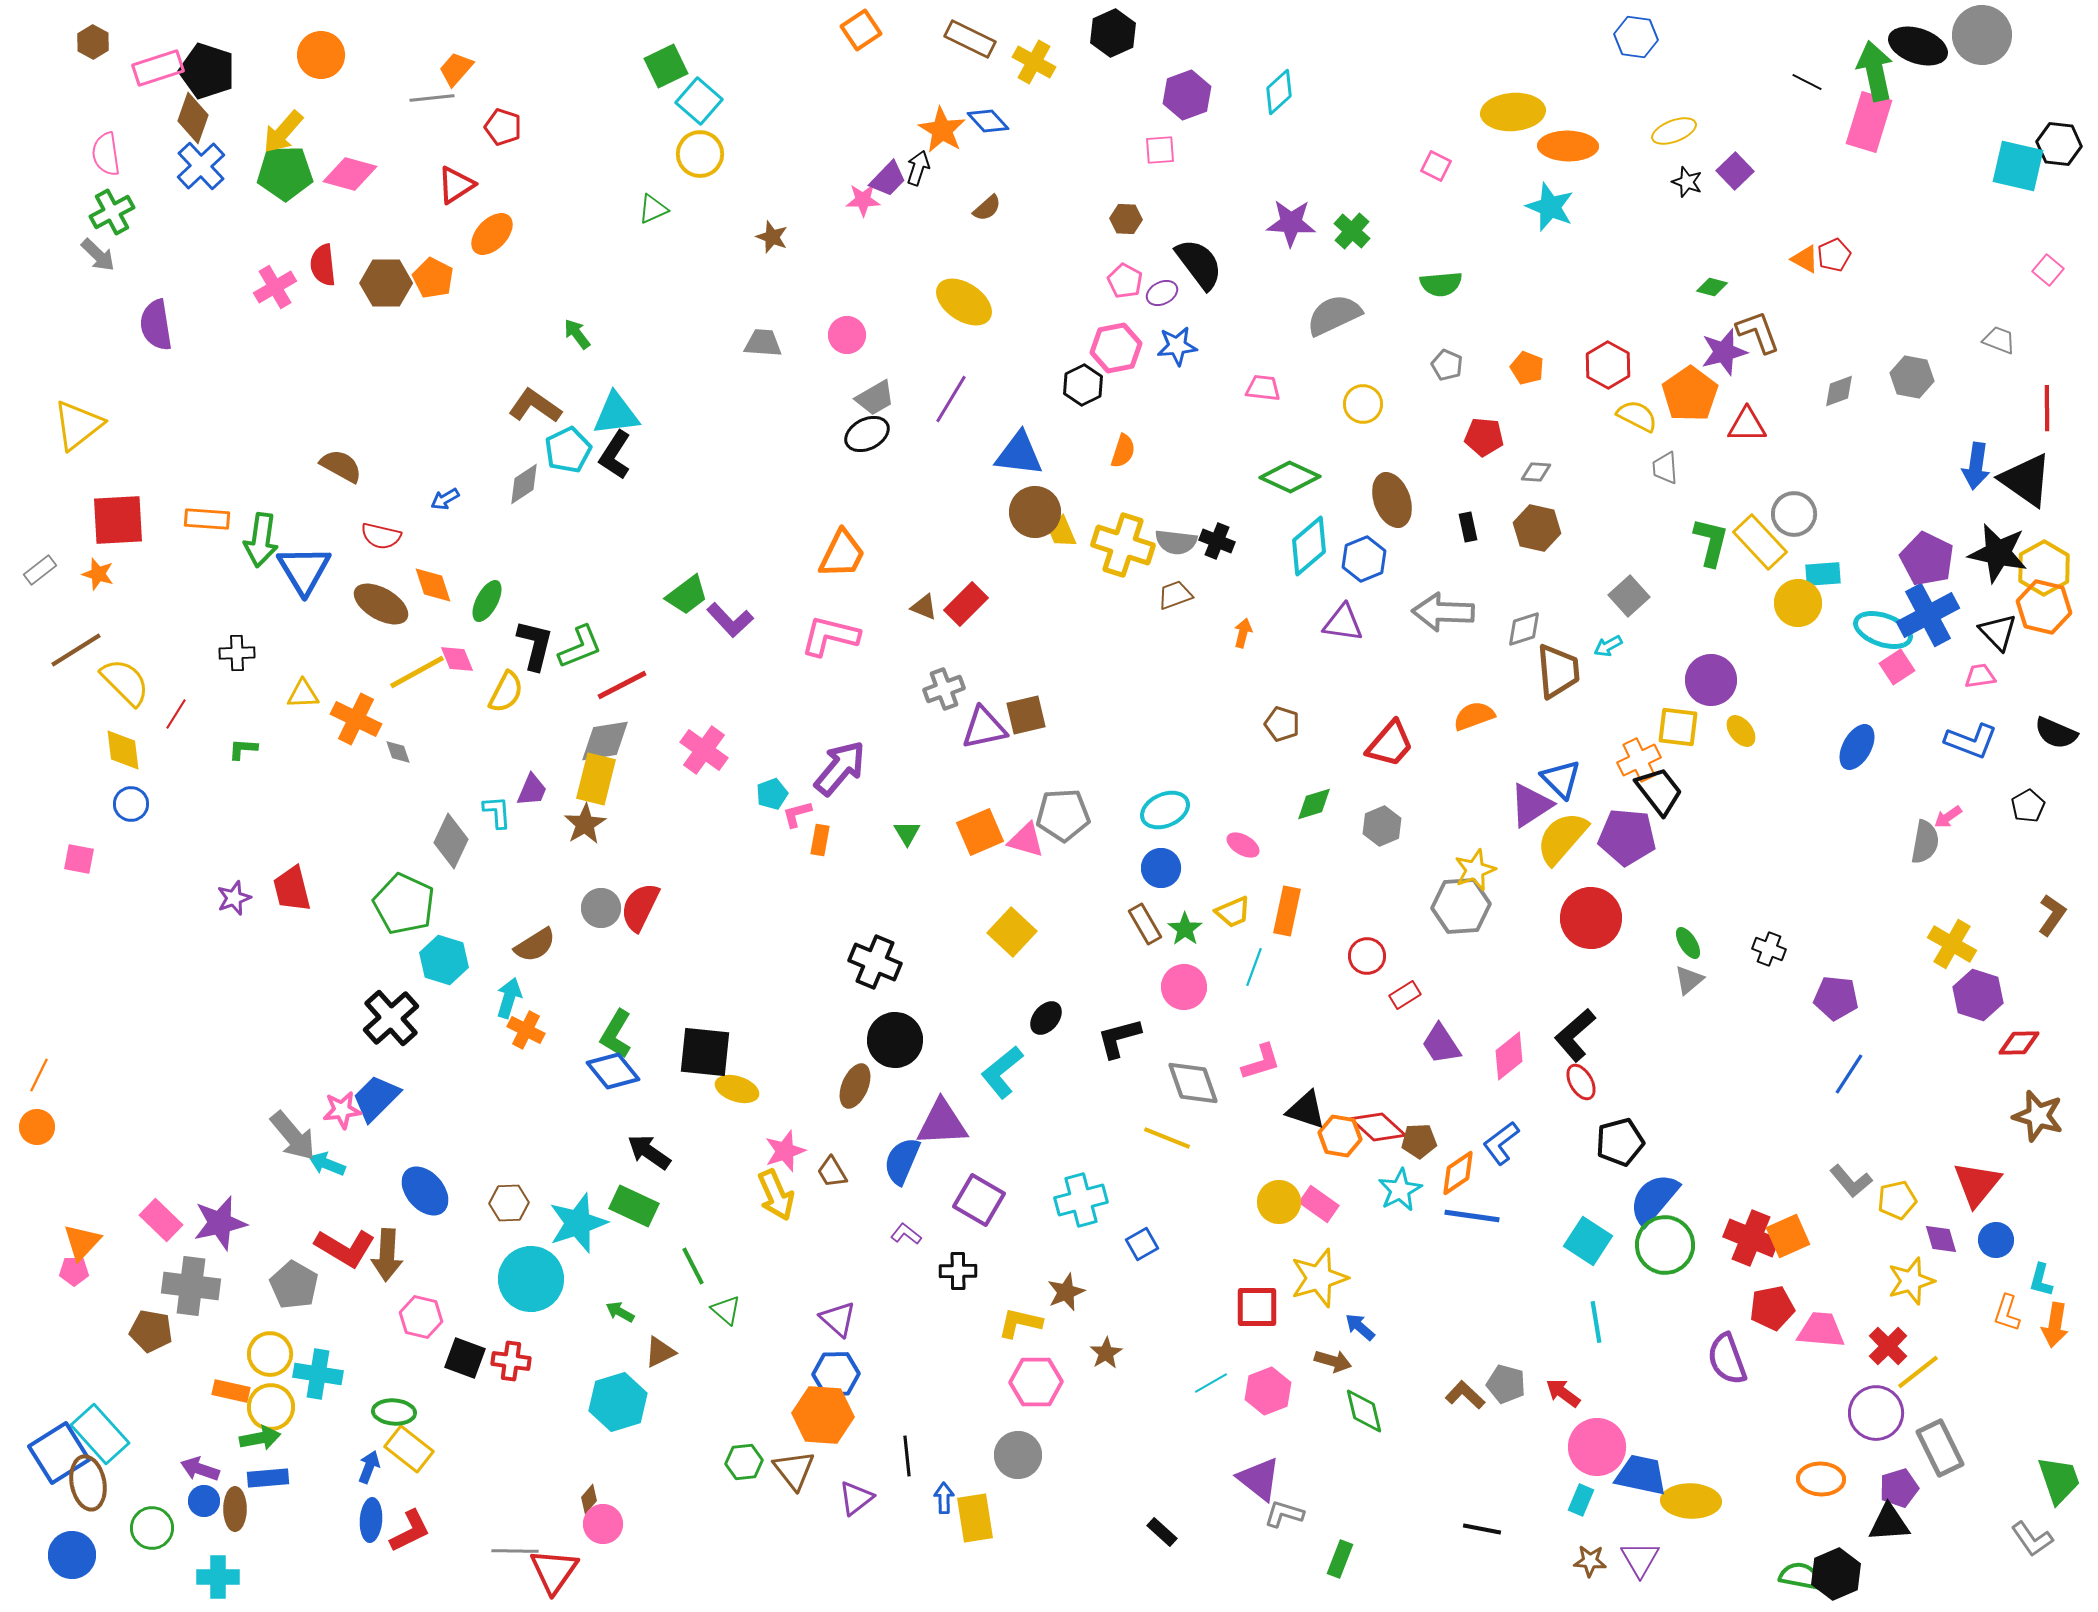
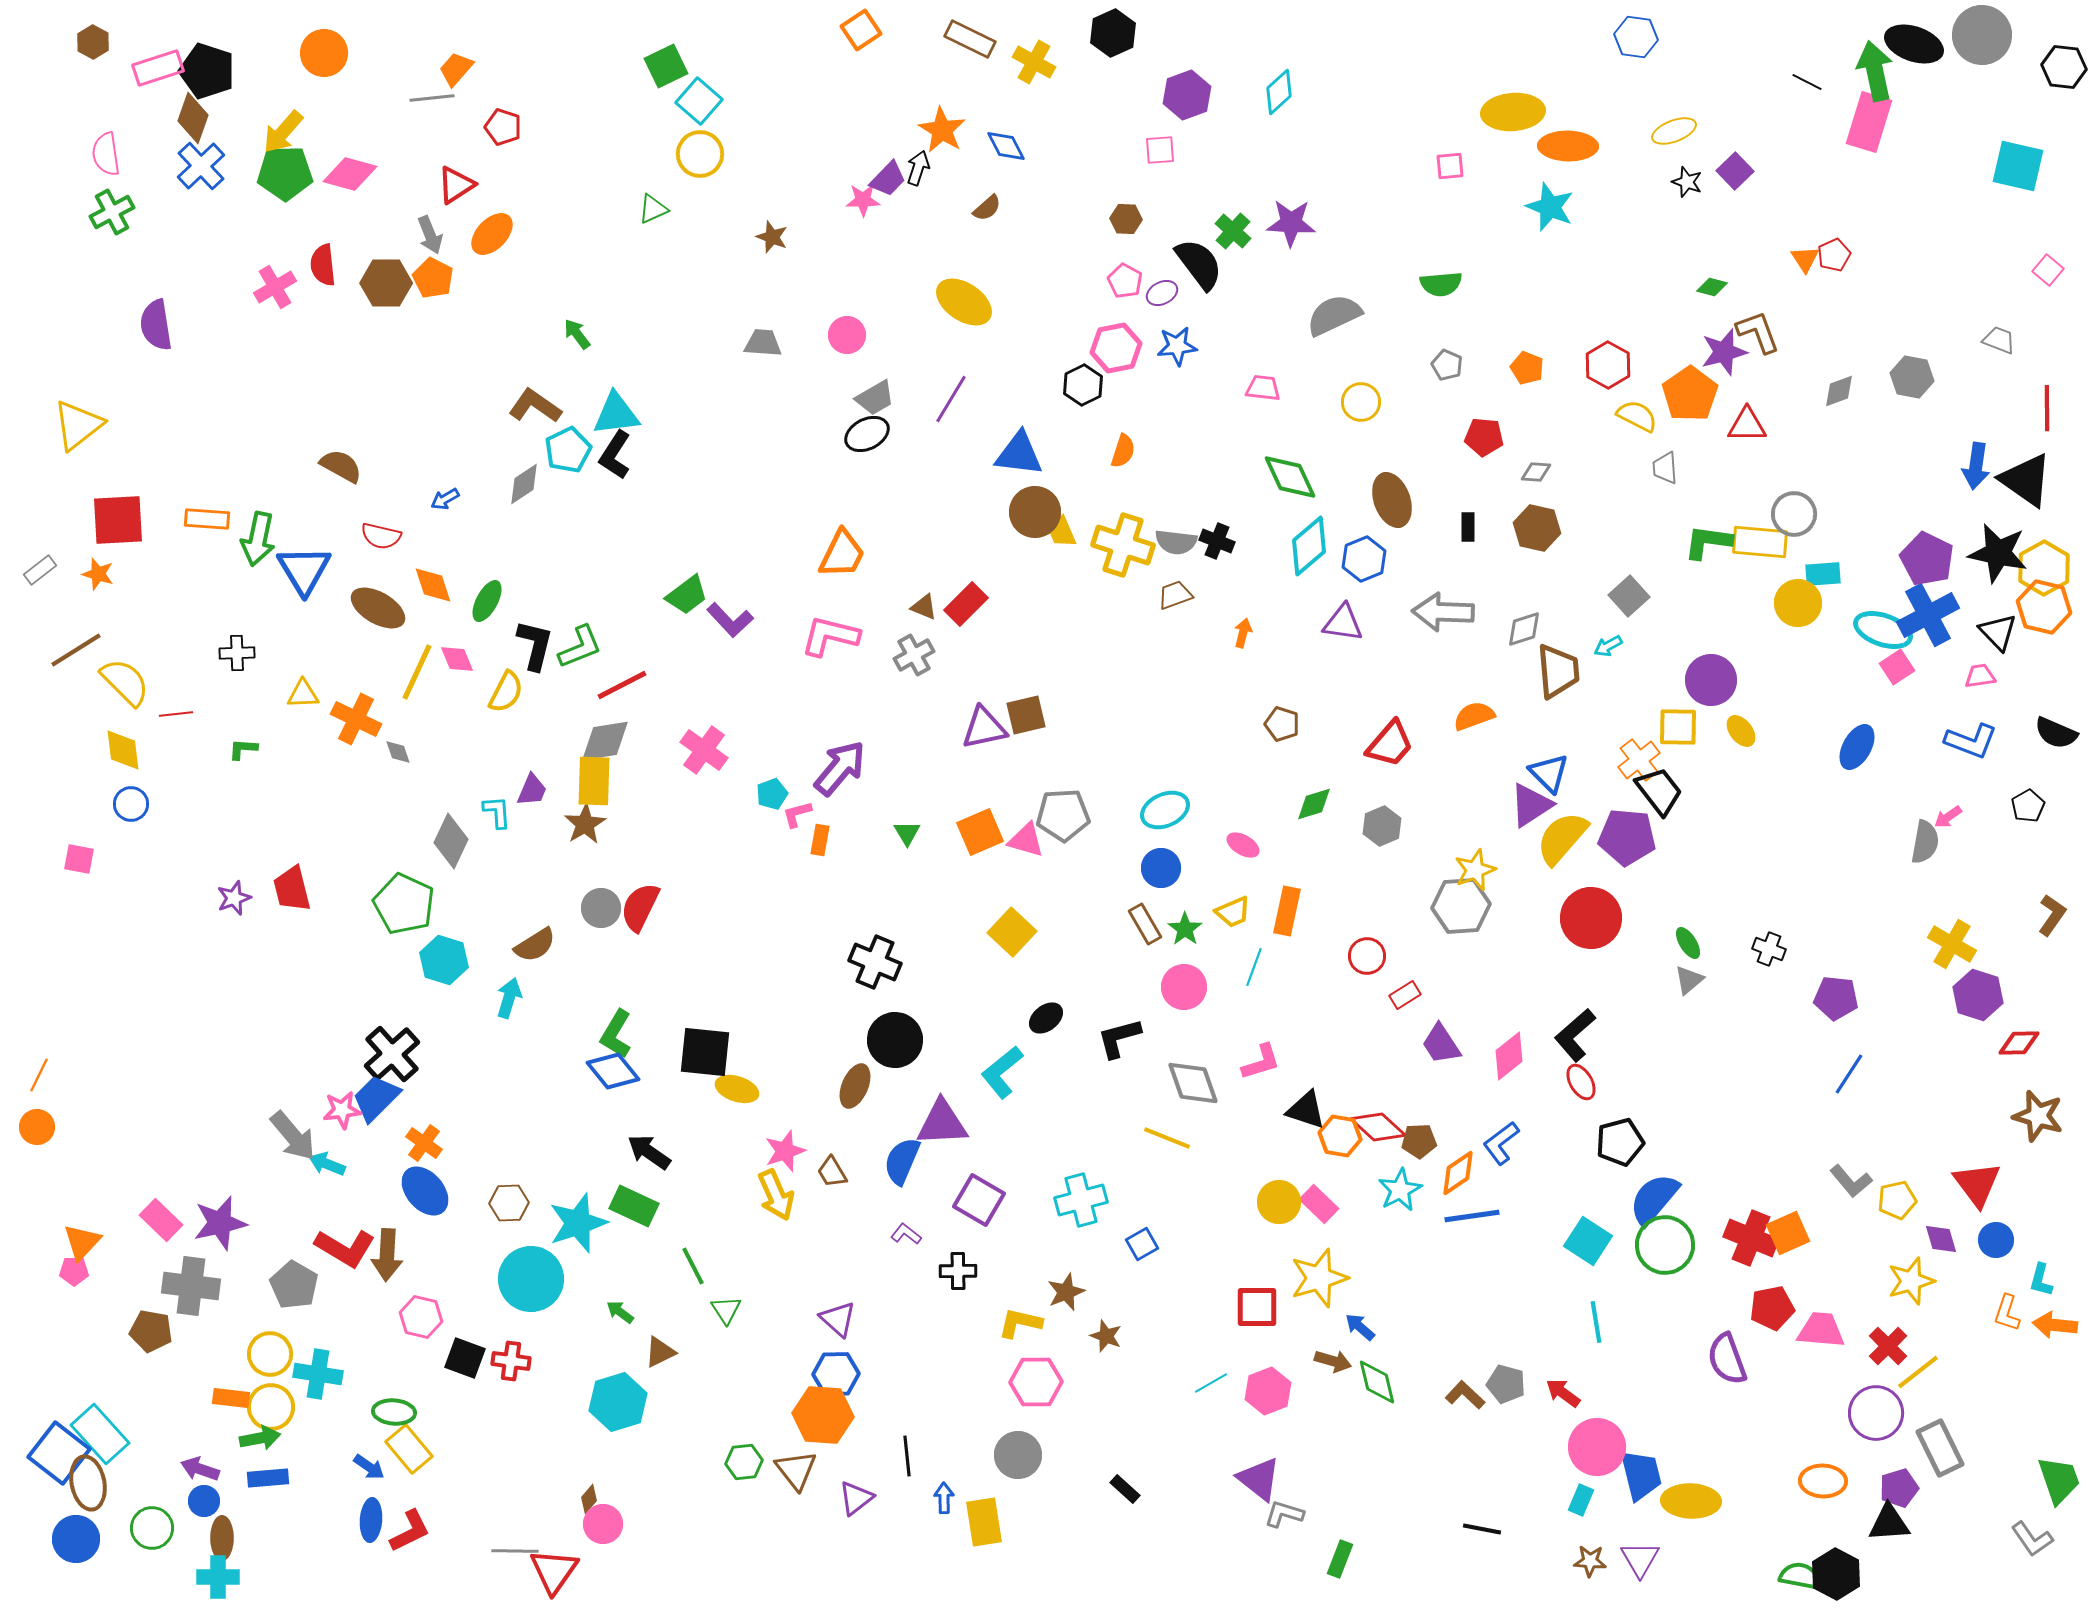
black ellipse at (1918, 46): moved 4 px left, 2 px up
orange circle at (321, 55): moved 3 px right, 2 px up
blue diamond at (988, 121): moved 18 px right, 25 px down; rotated 15 degrees clockwise
black hexagon at (2059, 144): moved 5 px right, 77 px up
pink square at (1436, 166): moved 14 px right; rotated 32 degrees counterclockwise
green cross at (1352, 231): moved 119 px left
gray arrow at (98, 255): moved 332 px right, 20 px up; rotated 24 degrees clockwise
orange triangle at (1805, 259): rotated 28 degrees clockwise
yellow circle at (1363, 404): moved 2 px left, 2 px up
green diamond at (1290, 477): rotated 40 degrees clockwise
black rectangle at (1468, 527): rotated 12 degrees clockwise
green arrow at (261, 540): moved 3 px left, 1 px up; rotated 4 degrees clockwise
green L-shape at (1711, 542): moved 3 px left; rotated 96 degrees counterclockwise
yellow rectangle at (1760, 542): rotated 42 degrees counterclockwise
brown ellipse at (381, 604): moved 3 px left, 4 px down
yellow line at (417, 672): rotated 36 degrees counterclockwise
gray cross at (944, 689): moved 30 px left, 34 px up; rotated 9 degrees counterclockwise
red line at (176, 714): rotated 52 degrees clockwise
yellow square at (1678, 727): rotated 6 degrees counterclockwise
orange cross at (1639, 760): rotated 12 degrees counterclockwise
yellow rectangle at (596, 779): moved 2 px left, 2 px down; rotated 12 degrees counterclockwise
blue triangle at (1561, 779): moved 12 px left, 6 px up
black cross at (391, 1018): moved 1 px right, 36 px down
black ellipse at (1046, 1018): rotated 12 degrees clockwise
orange cross at (526, 1030): moved 102 px left, 113 px down; rotated 9 degrees clockwise
red triangle at (1977, 1184): rotated 16 degrees counterclockwise
pink rectangle at (1319, 1204): rotated 9 degrees clockwise
blue line at (1472, 1216): rotated 16 degrees counterclockwise
orange square at (1788, 1236): moved 3 px up
green triangle at (726, 1310): rotated 16 degrees clockwise
green arrow at (620, 1312): rotated 8 degrees clockwise
orange arrow at (2055, 1325): rotated 87 degrees clockwise
brown star at (1106, 1353): moved 17 px up; rotated 20 degrees counterclockwise
orange rectangle at (231, 1391): moved 7 px down; rotated 6 degrees counterclockwise
green diamond at (1364, 1411): moved 13 px right, 29 px up
yellow rectangle at (409, 1449): rotated 12 degrees clockwise
blue square at (59, 1453): rotated 20 degrees counterclockwise
blue arrow at (369, 1467): rotated 104 degrees clockwise
brown triangle at (794, 1470): moved 2 px right
blue trapezoid at (1641, 1475): rotated 64 degrees clockwise
orange ellipse at (1821, 1479): moved 2 px right, 2 px down
brown ellipse at (235, 1509): moved 13 px left, 29 px down
yellow rectangle at (975, 1518): moved 9 px right, 4 px down
black rectangle at (1162, 1532): moved 37 px left, 43 px up
blue circle at (72, 1555): moved 4 px right, 16 px up
black hexagon at (1836, 1574): rotated 9 degrees counterclockwise
